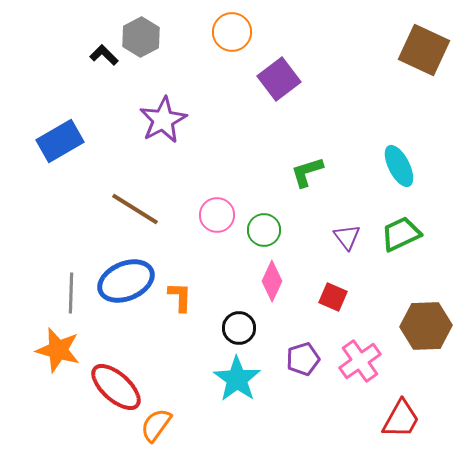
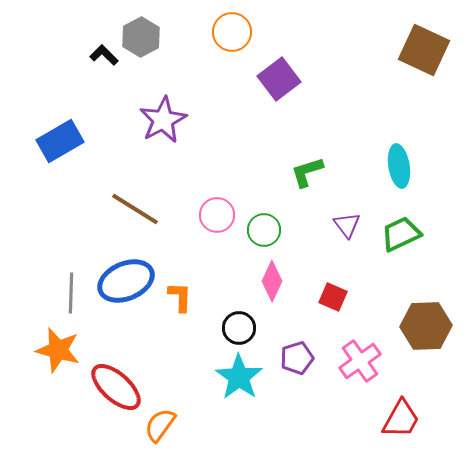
cyan ellipse: rotated 18 degrees clockwise
purple triangle: moved 12 px up
purple pentagon: moved 6 px left, 1 px up
cyan star: moved 2 px right, 2 px up
orange semicircle: moved 4 px right
